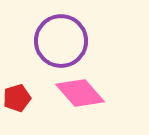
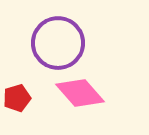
purple circle: moved 3 px left, 2 px down
